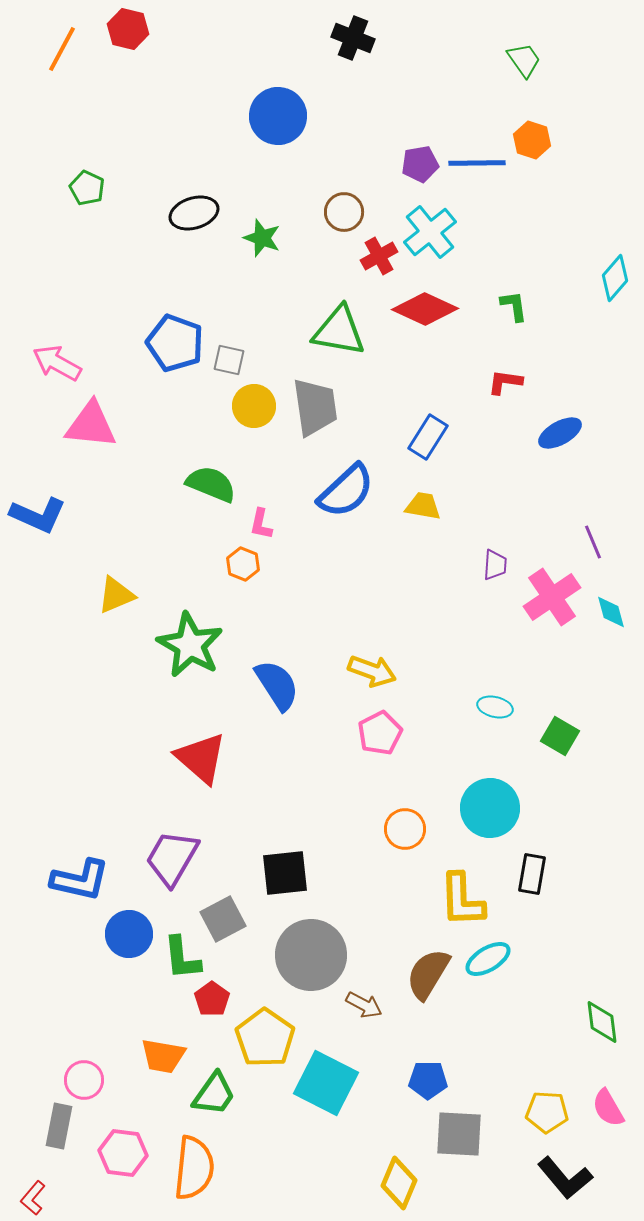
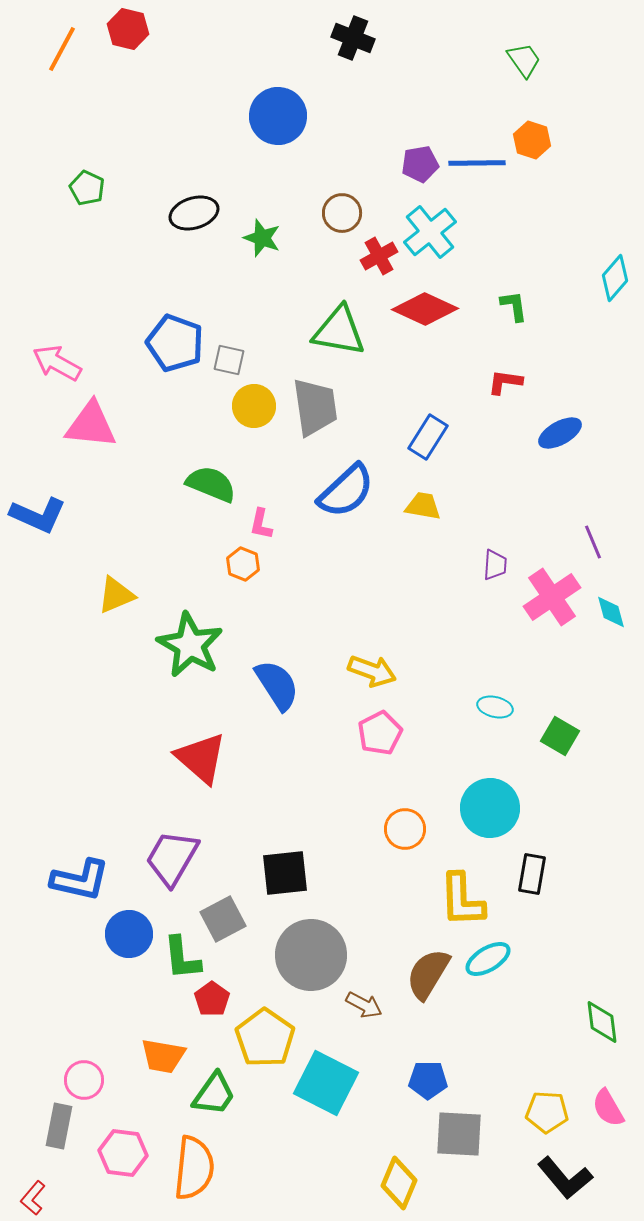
brown circle at (344, 212): moved 2 px left, 1 px down
